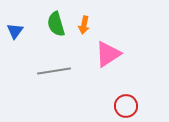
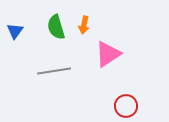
green semicircle: moved 3 px down
